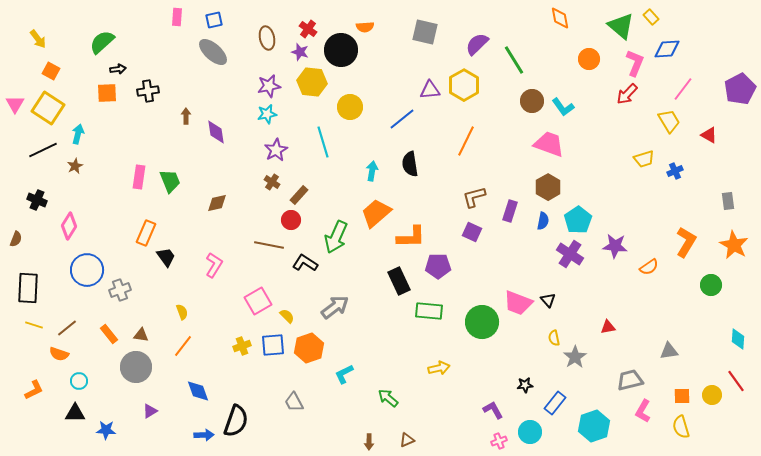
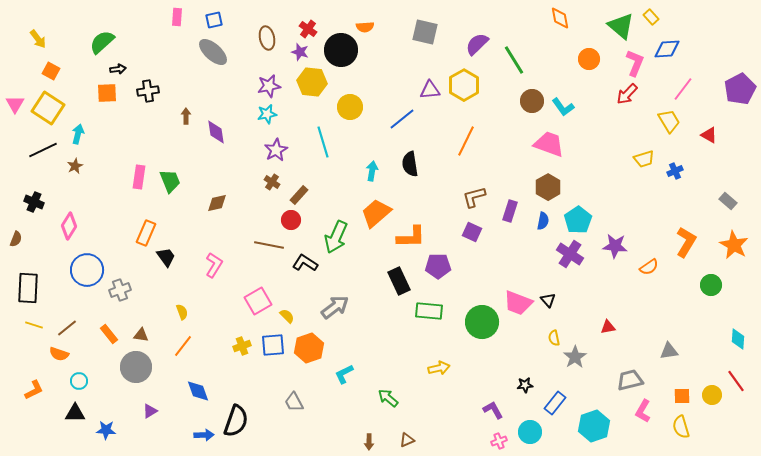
black cross at (37, 200): moved 3 px left, 2 px down
gray rectangle at (728, 201): rotated 42 degrees counterclockwise
